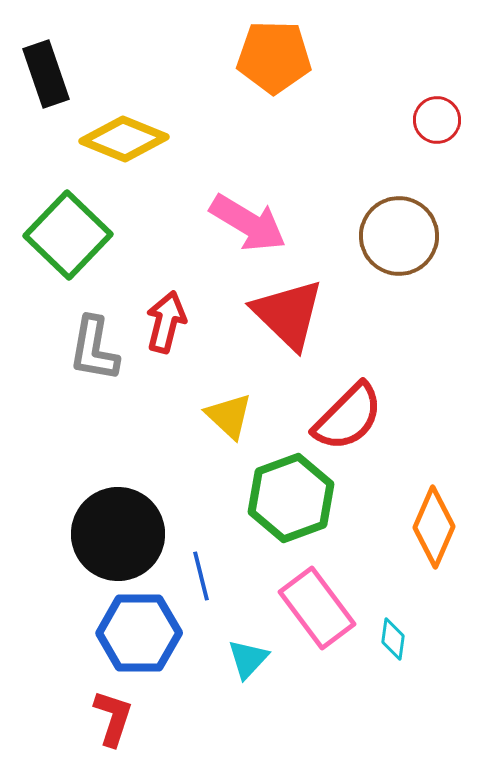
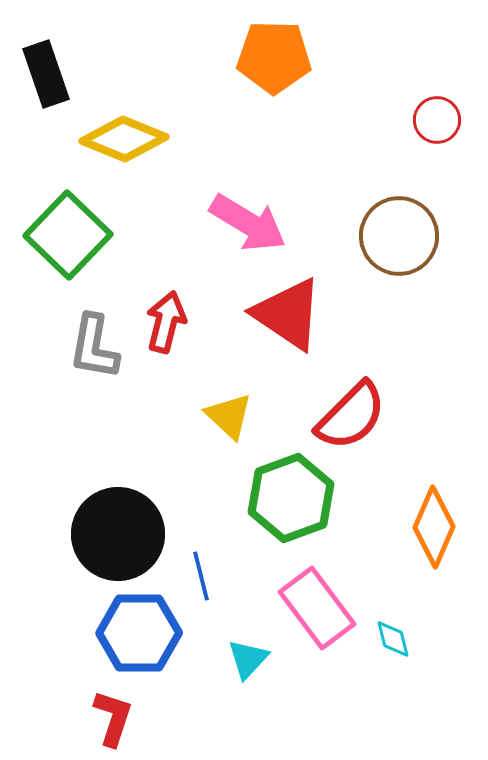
red triangle: rotated 10 degrees counterclockwise
gray L-shape: moved 2 px up
red semicircle: moved 3 px right, 1 px up
cyan diamond: rotated 21 degrees counterclockwise
